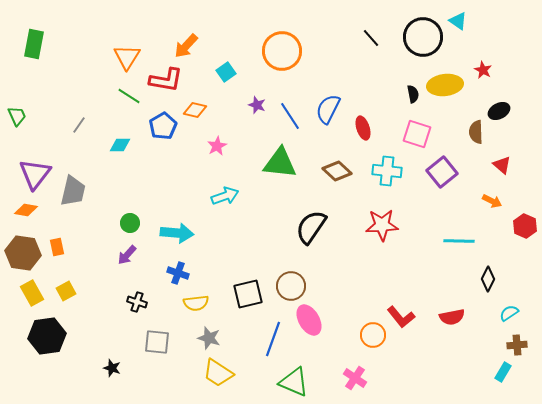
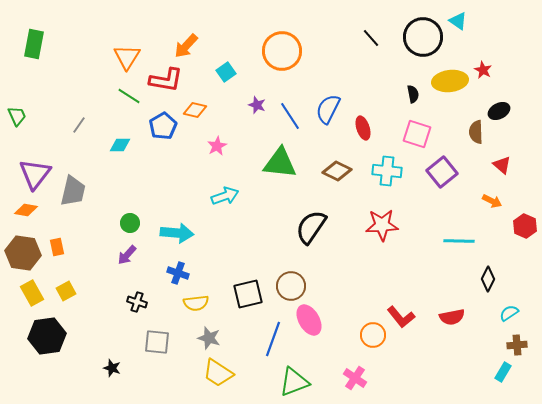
yellow ellipse at (445, 85): moved 5 px right, 4 px up
brown diamond at (337, 171): rotated 16 degrees counterclockwise
green triangle at (294, 382): rotated 44 degrees counterclockwise
